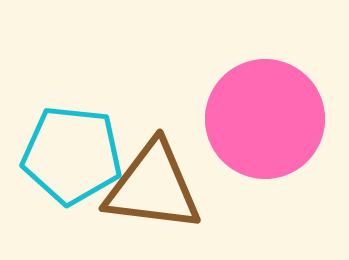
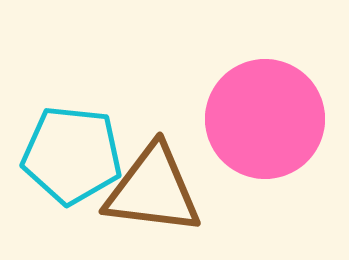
brown triangle: moved 3 px down
